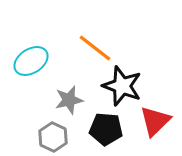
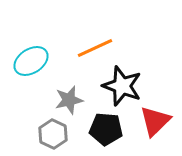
orange line: rotated 63 degrees counterclockwise
gray hexagon: moved 3 px up
